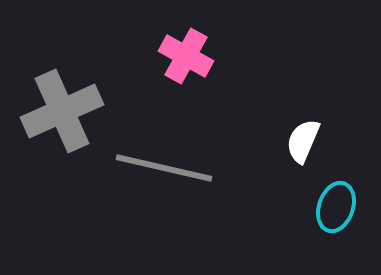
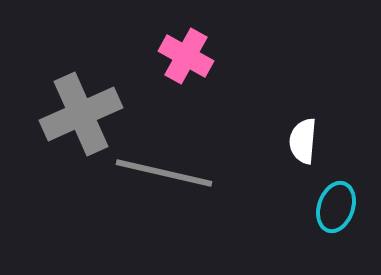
gray cross: moved 19 px right, 3 px down
white semicircle: rotated 18 degrees counterclockwise
gray line: moved 5 px down
